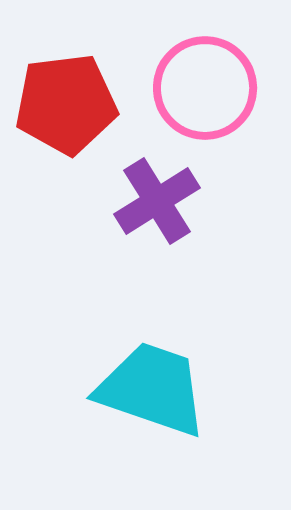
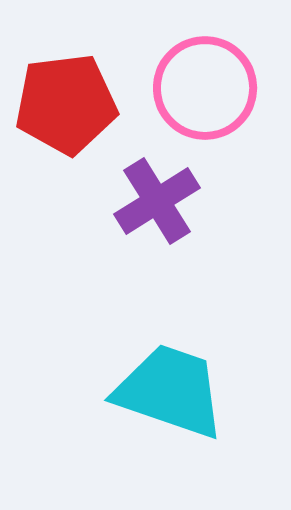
cyan trapezoid: moved 18 px right, 2 px down
